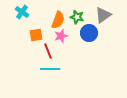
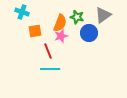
cyan cross: rotated 16 degrees counterclockwise
orange semicircle: moved 2 px right, 3 px down
orange square: moved 1 px left, 4 px up
